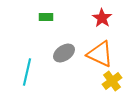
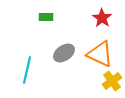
cyan line: moved 2 px up
